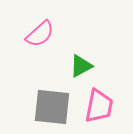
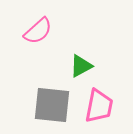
pink semicircle: moved 2 px left, 3 px up
gray square: moved 2 px up
